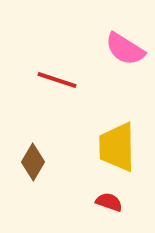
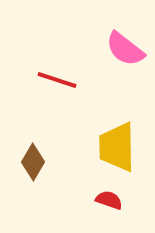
pink semicircle: rotated 6 degrees clockwise
red semicircle: moved 2 px up
